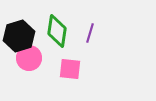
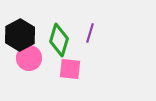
green diamond: moved 2 px right, 9 px down; rotated 8 degrees clockwise
black hexagon: moved 1 px right, 1 px up; rotated 12 degrees counterclockwise
